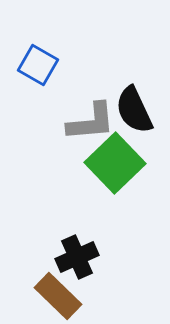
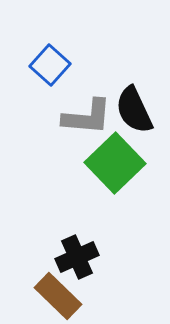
blue square: moved 12 px right; rotated 12 degrees clockwise
gray L-shape: moved 4 px left, 5 px up; rotated 10 degrees clockwise
